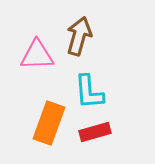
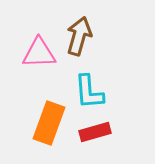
pink triangle: moved 2 px right, 2 px up
